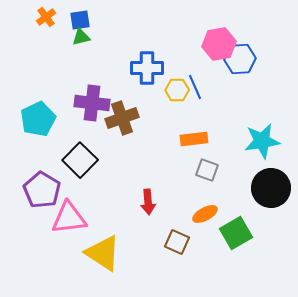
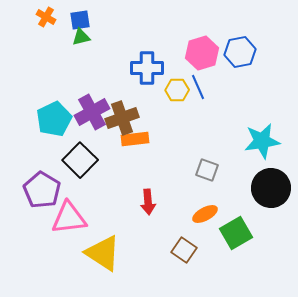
orange cross: rotated 24 degrees counterclockwise
pink hexagon: moved 17 px left, 9 px down; rotated 8 degrees counterclockwise
blue hexagon: moved 7 px up; rotated 8 degrees counterclockwise
blue line: moved 3 px right
purple cross: moved 9 px down; rotated 36 degrees counterclockwise
cyan pentagon: moved 16 px right
orange rectangle: moved 59 px left
brown square: moved 7 px right, 8 px down; rotated 10 degrees clockwise
